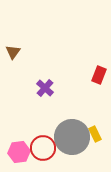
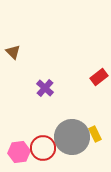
brown triangle: rotated 21 degrees counterclockwise
red rectangle: moved 2 px down; rotated 30 degrees clockwise
